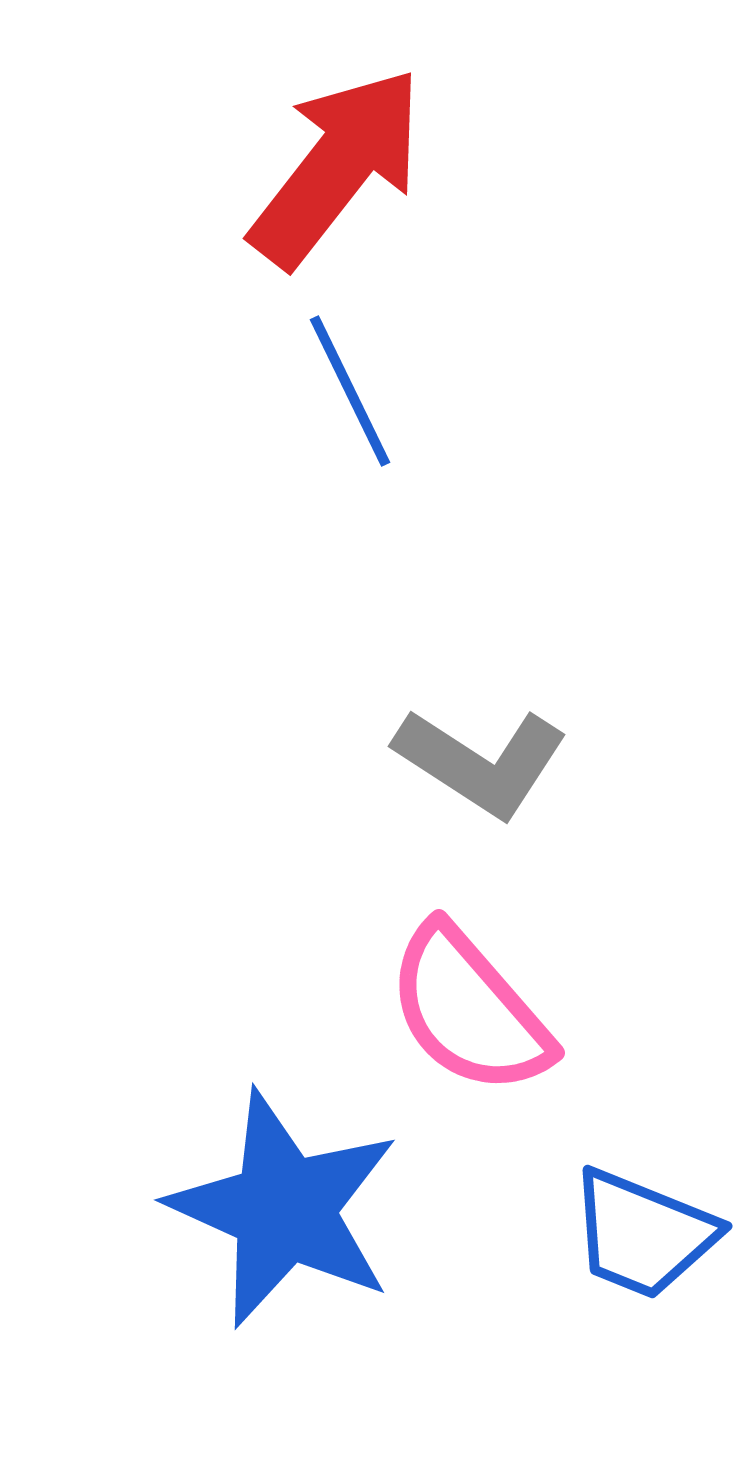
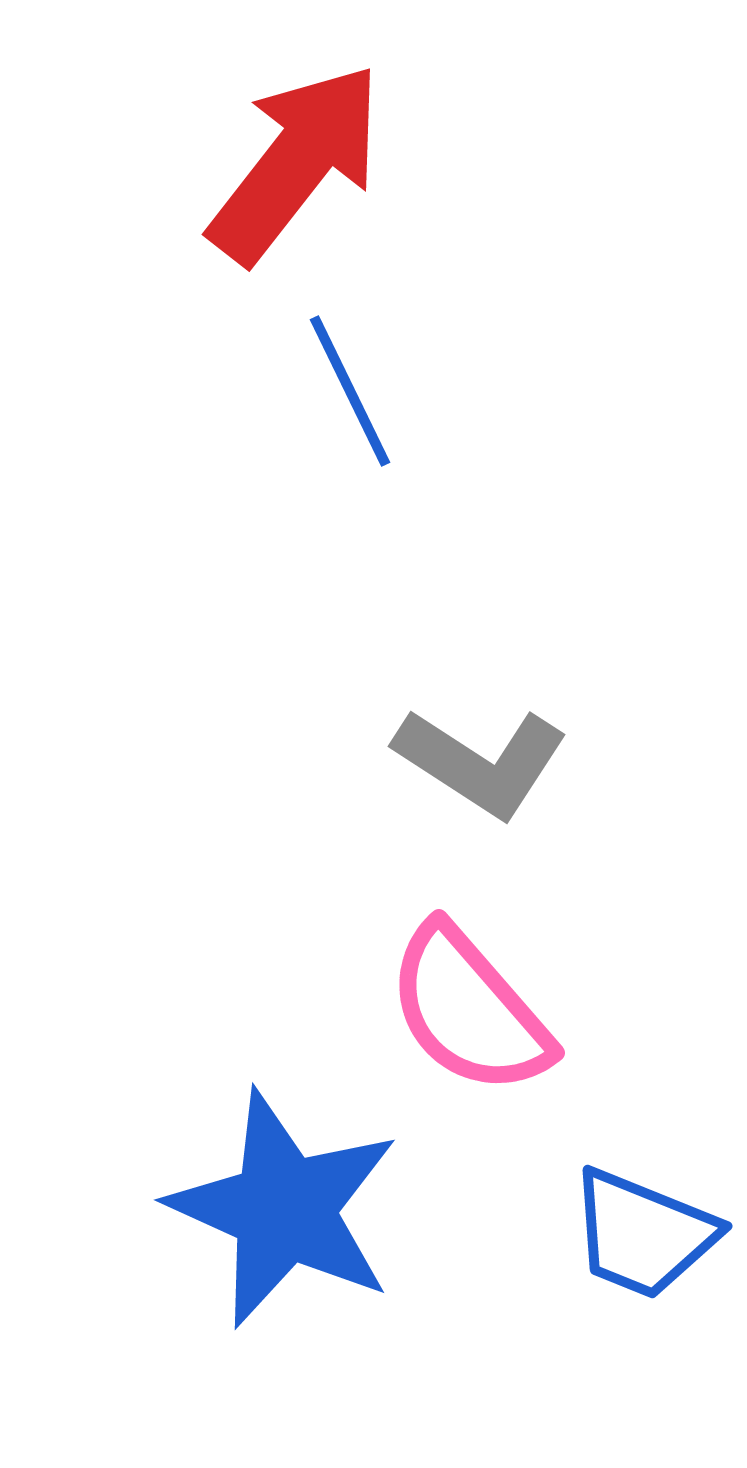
red arrow: moved 41 px left, 4 px up
